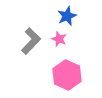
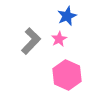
pink star: rotated 21 degrees clockwise
